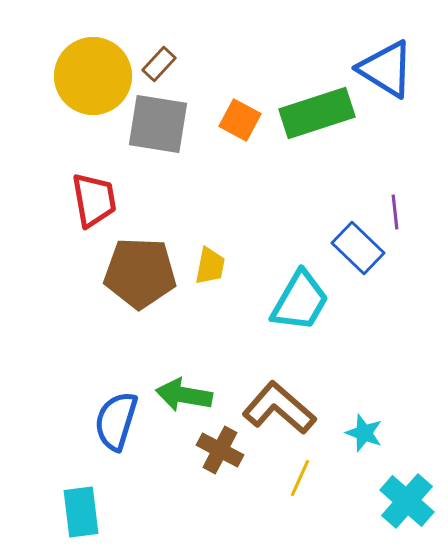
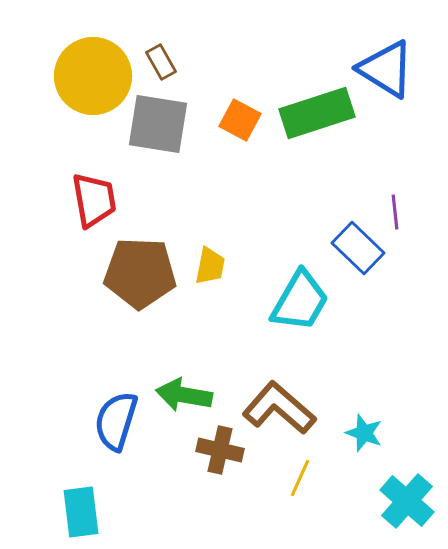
brown rectangle: moved 2 px right, 2 px up; rotated 72 degrees counterclockwise
brown cross: rotated 15 degrees counterclockwise
